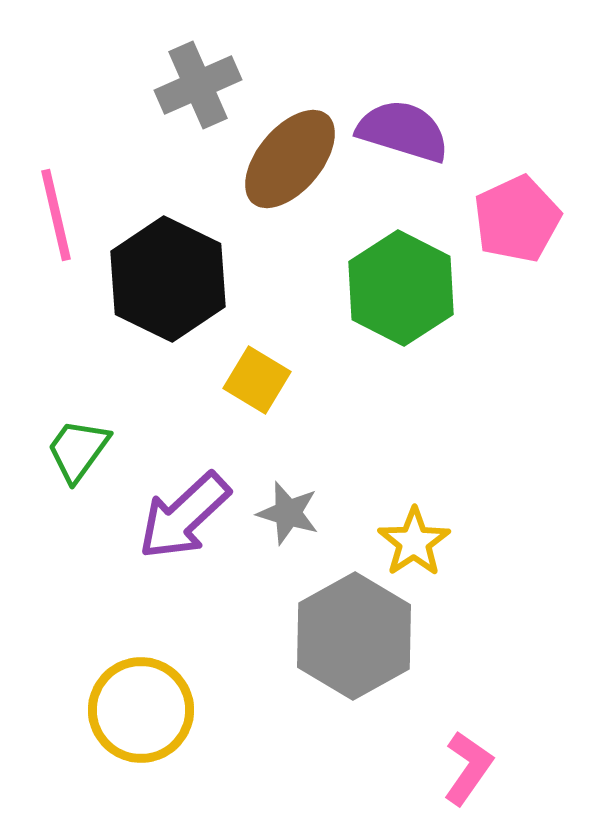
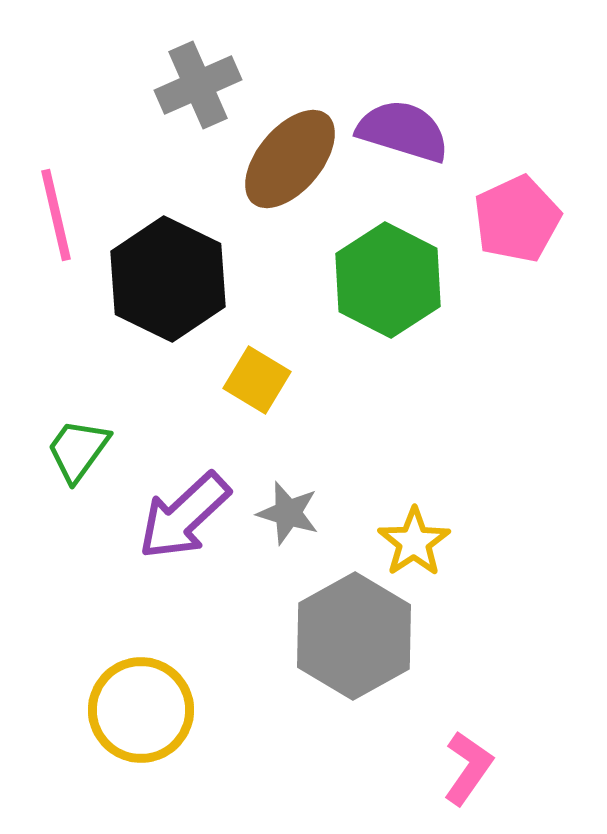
green hexagon: moved 13 px left, 8 px up
